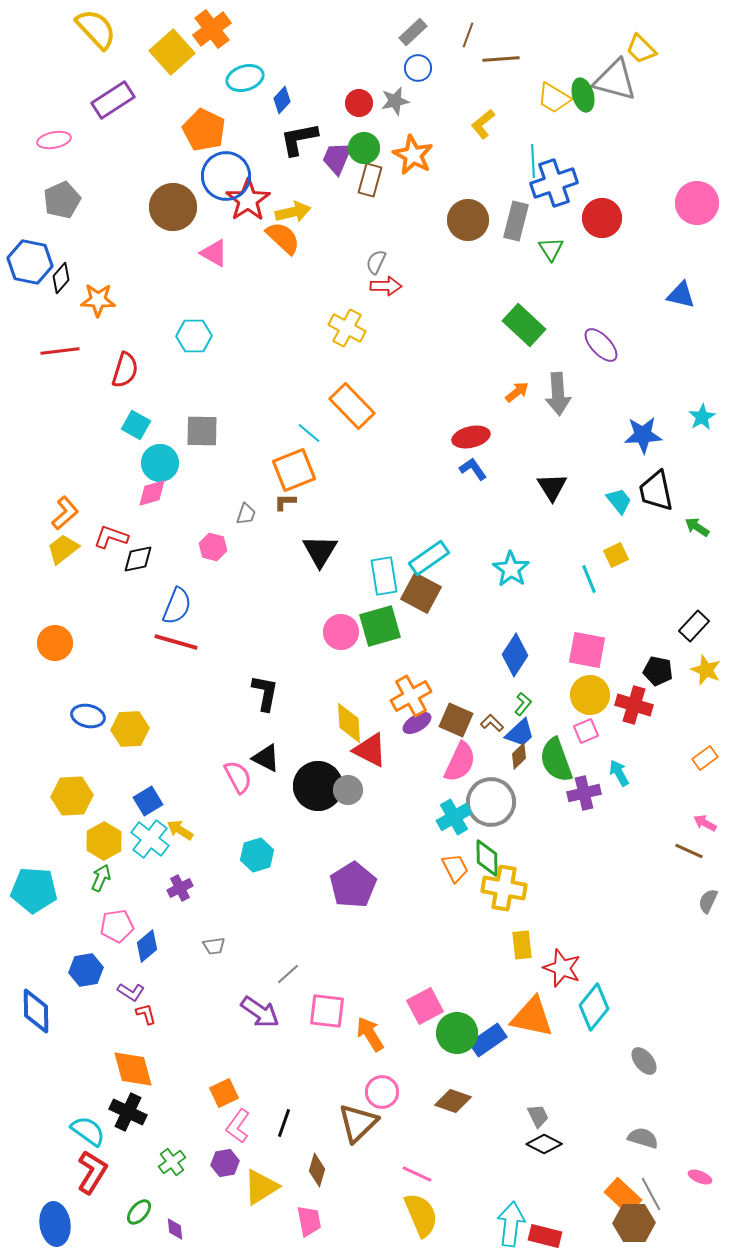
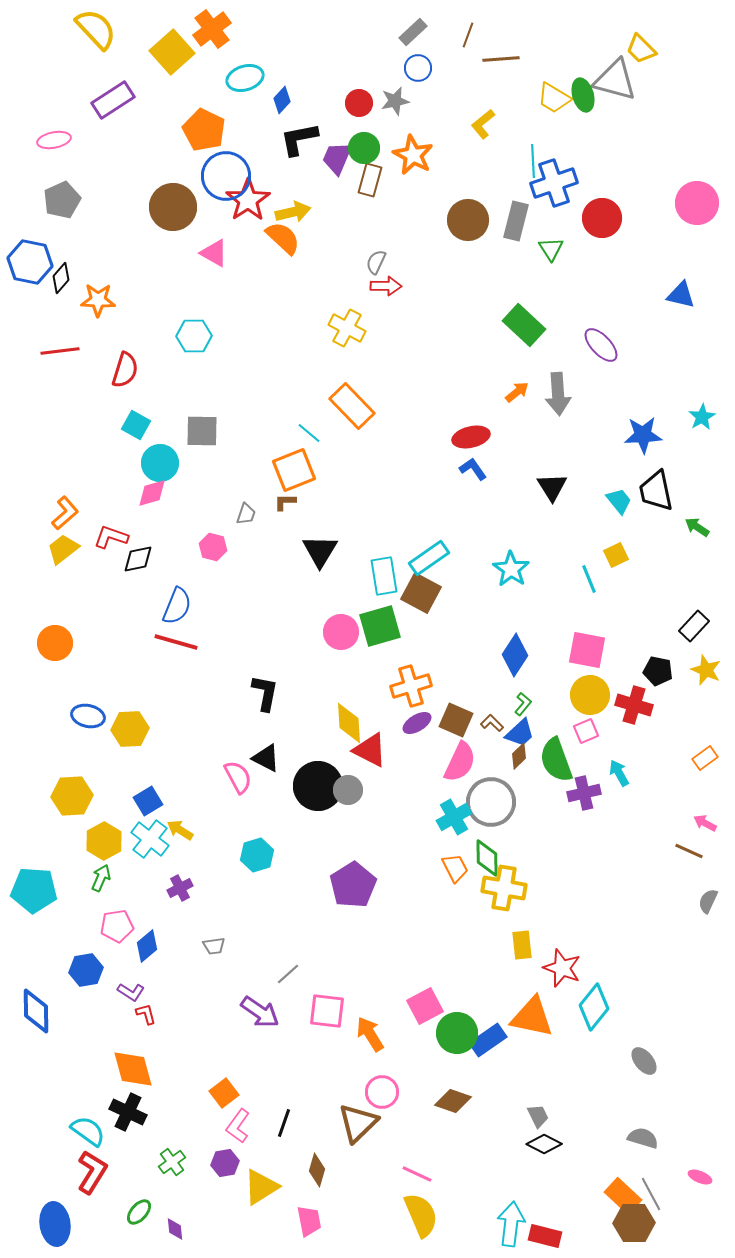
orange cross at (411, 696): moved 10 px up; rotated 12 degrees clockwise
orange square at (224, 1093): rotated 12 degrees counterclockwise
